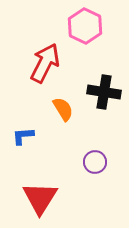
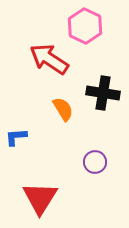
red arrow: moved 4 px right, 4 px up; rotated 84 degrees counterclockwise
black cross: moved 1 px left, 1 px down
blue L-shape: moved 7 px left, 1 px down
